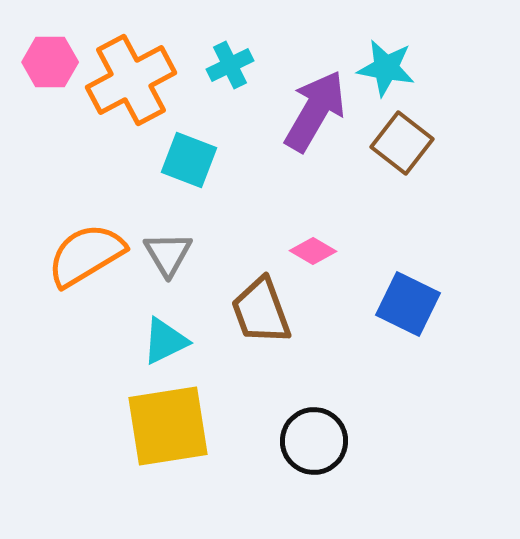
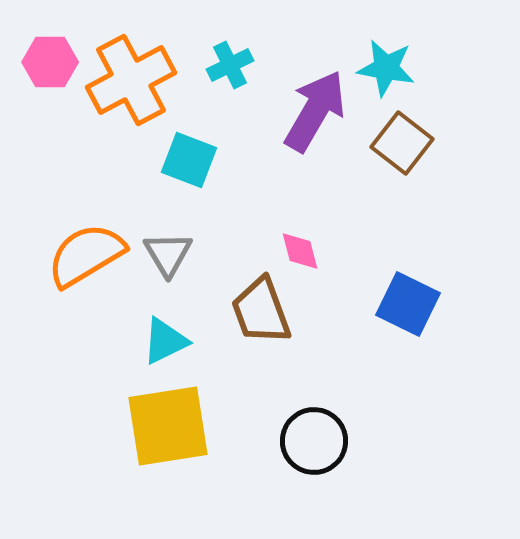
pink diamond: moved 13 px left; rotated 45 degrees clockwise
